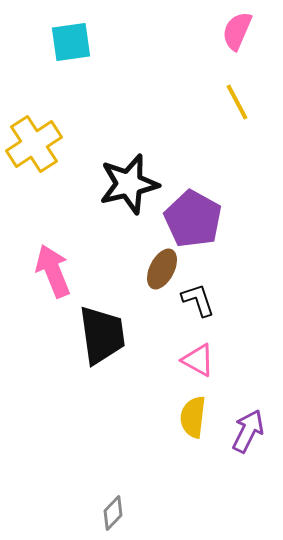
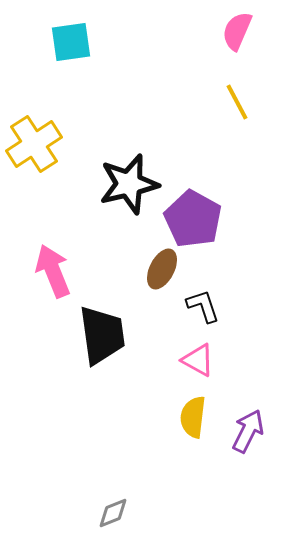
black L-shape: moved 5 px right, 6 px down
gray diamond: rotated 24 degrees clockwise
